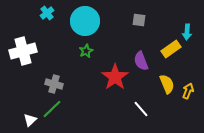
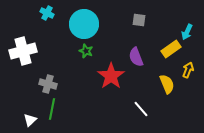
cyan cross: rotated 24 degrees counterclockwise
cyan circle: moved 1 px left, 3 px down
cyan arrow: rotated 21 degrees clockwise
green star: rotated 24 degrees counterclockwise
purple semicircle: moved 5 px left, 4 px up
red star: moved 4 px left, 1 px up
gray cross: moved 6 px left
yellow arrow: moved 21 px up
green line: rotated 35 degrees counterclockwise
